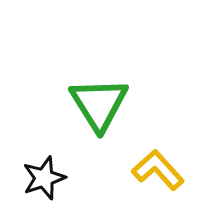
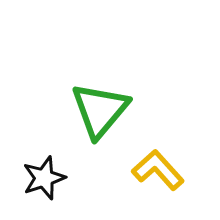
green triangle: moved 1 px right, 6 px down; rotated 12 degrees clockwise
